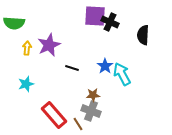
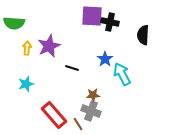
purple square: moved 3 px left
black cross: rotated 12 degrees counterclockwise
purple star: moved 1 px down
blue star: moved 7 px up
